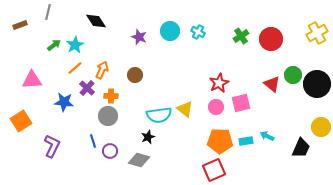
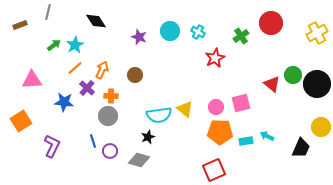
red circle: moved 16 px up
red star: moved 4 px left, 25 px up
orange pentagon: moved 9 px up
